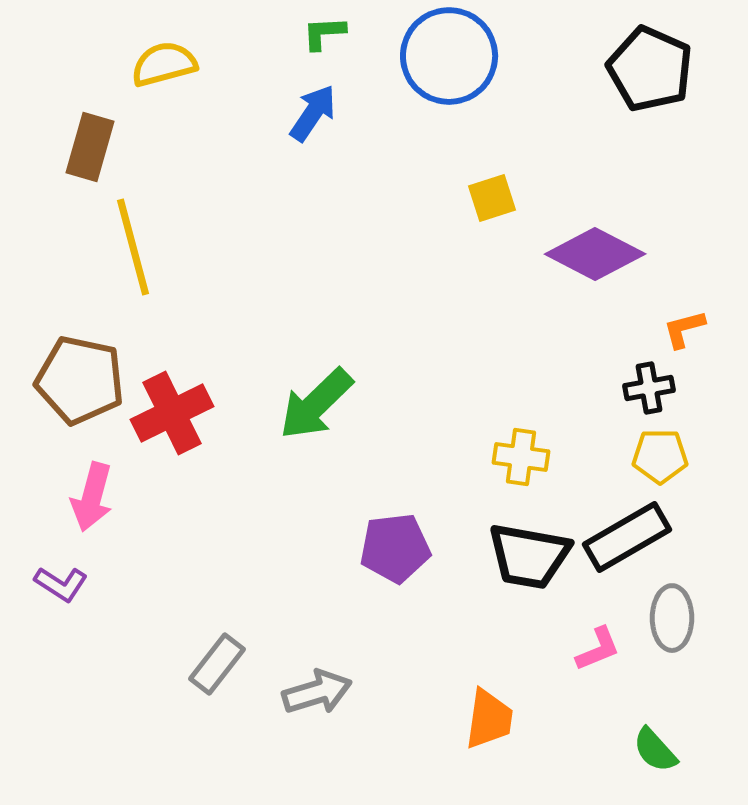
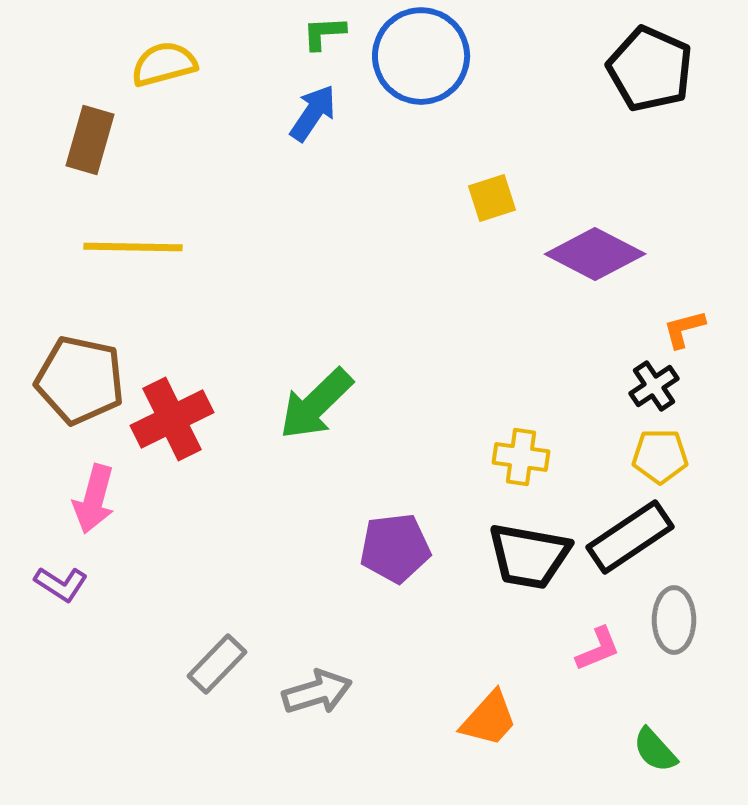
blue circle: moved 28 px left
brown rectangle: moved 7 px up
yellow line: rotated 74 degrees counterclockwise
black cross: moved 5 px right, 2 px up; rotated 24 degrees counterclockwise
red cross: moved 6 px down
pink arrow: moved 2 px right, 2 px down
black rectangle: moved 3 px right; rotated 4 degrees counterclockwise
gray ellipse: moved 2 px right, 2 px down
gray rectangle: rotated 6 degrees clockwise
orange trapezoid: rotated 34 degrees clockwise
